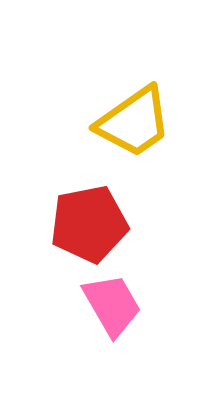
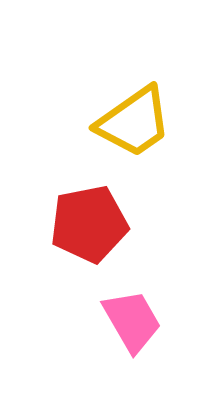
pink trapezoid: moved 20 px right, 16 px down
